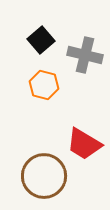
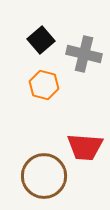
gray cross: moved 1 px left, 1 px up
red trapezoid: moved 1 px right, 3 px down; rotated 27 degrees counterclockwise
